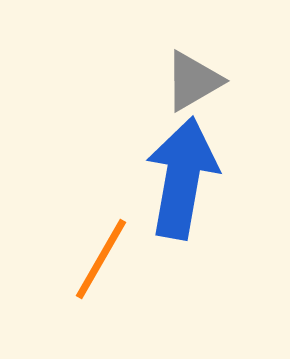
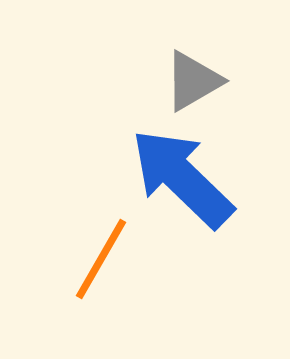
blue arrow: rotated 56 degrees counterclockwise
